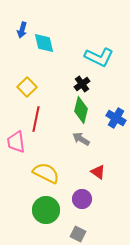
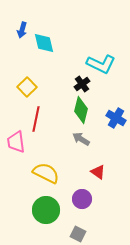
cyan L-shape: moved 2 px right, 7 px down
